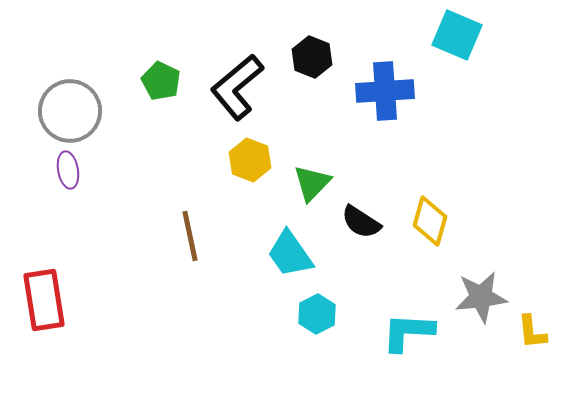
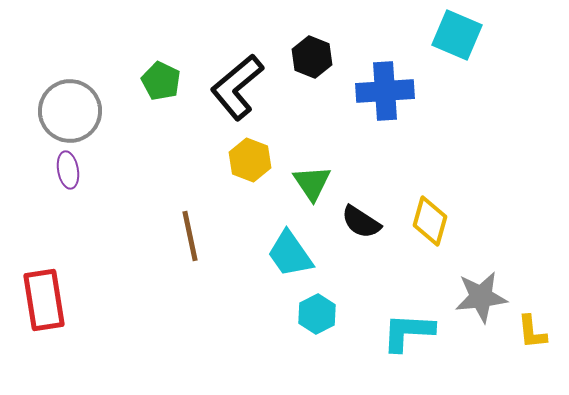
green triangle: rotated 18 degrees counterclockwise
